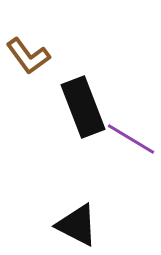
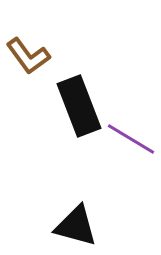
black rectangle: moved 4 px left, 1 px up
black triangle: moved 1 px left, 1 px down; rotated 12 degrees counterclockwise
